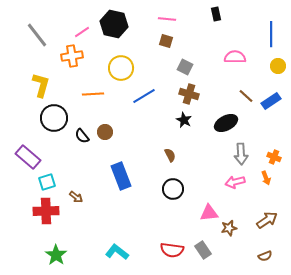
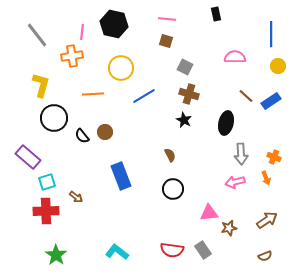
pink line at (82, 32): rotated 49 degrees counterclockwise
black ellipse at (226, 123): rotated 50 degrees counterclockwise
